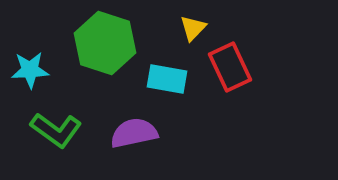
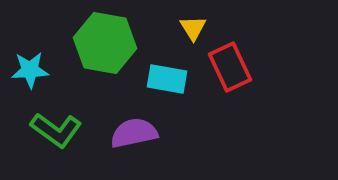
yellow triangle: rotated 16 degrees counterclockwise
green hexagon: rotated 8 degrees counterclockwise
